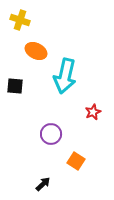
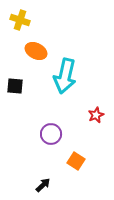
red star: moved 3 px right, 3 px down
black arrow: moved 1 px down
